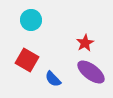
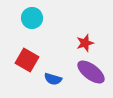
cyan circle: moved 1 px right, 2 px up
red star: rotated 12 degrees clockwise
blue semicircle: rotated 30 degrees counterclockwise
